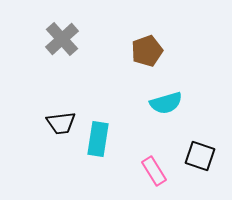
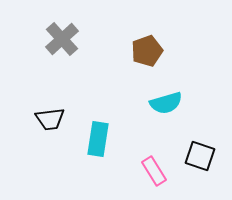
black trapezoid: moved 11 px left, 4 px up
